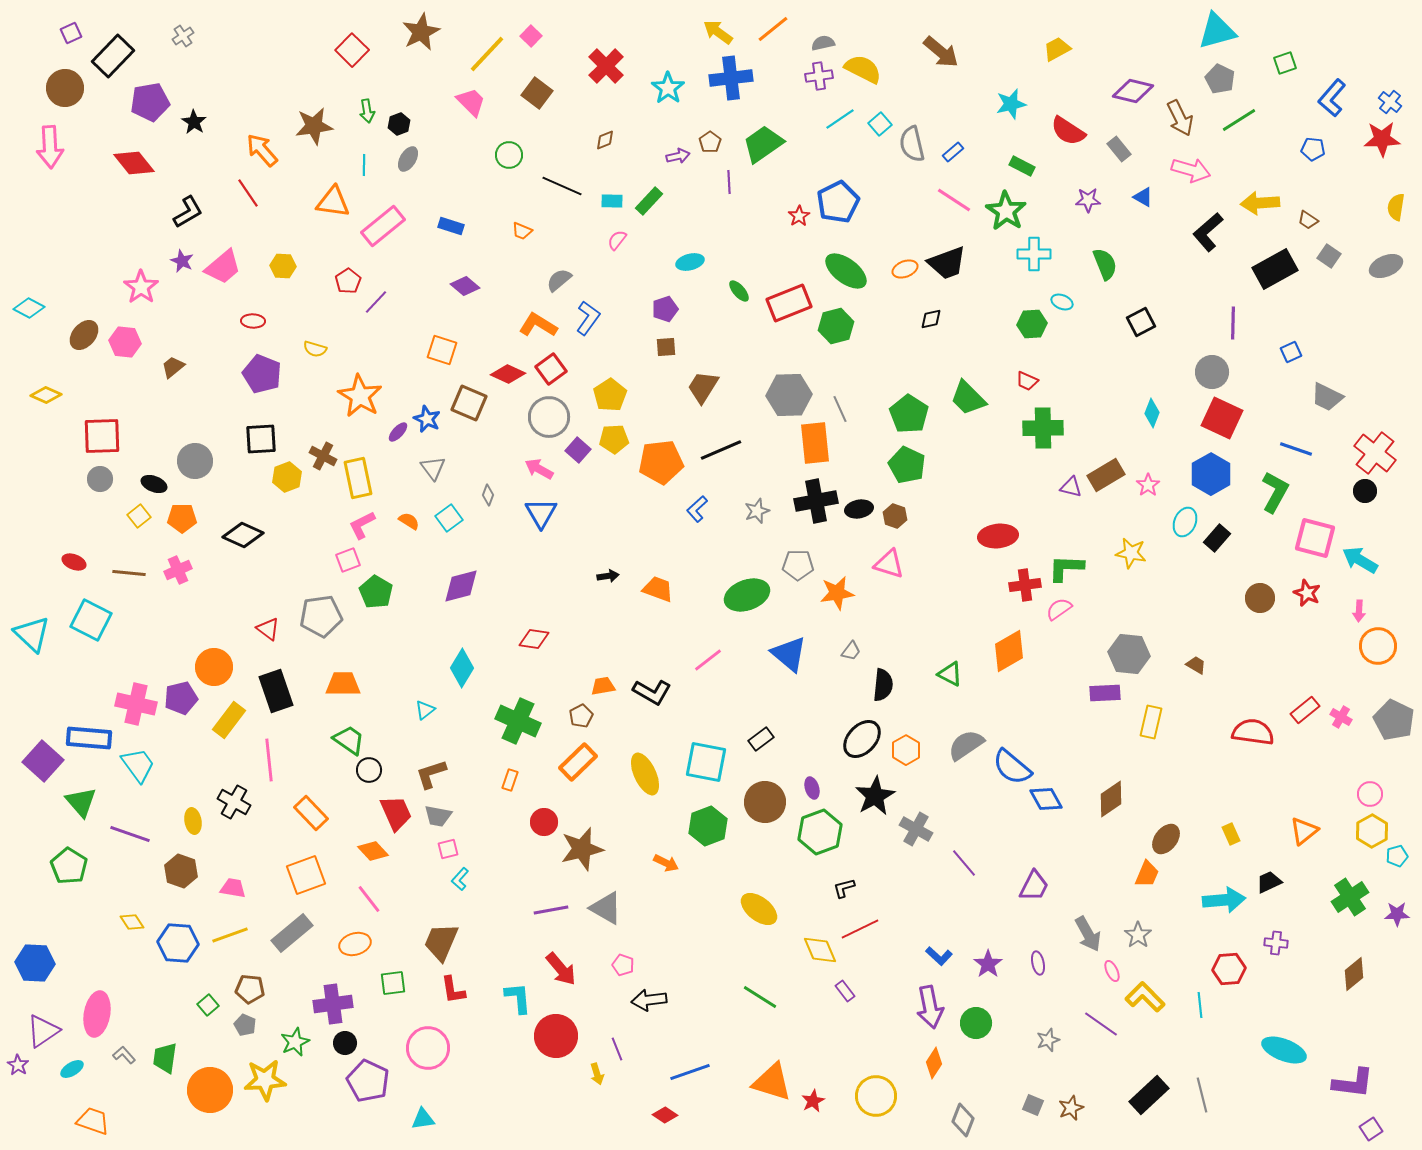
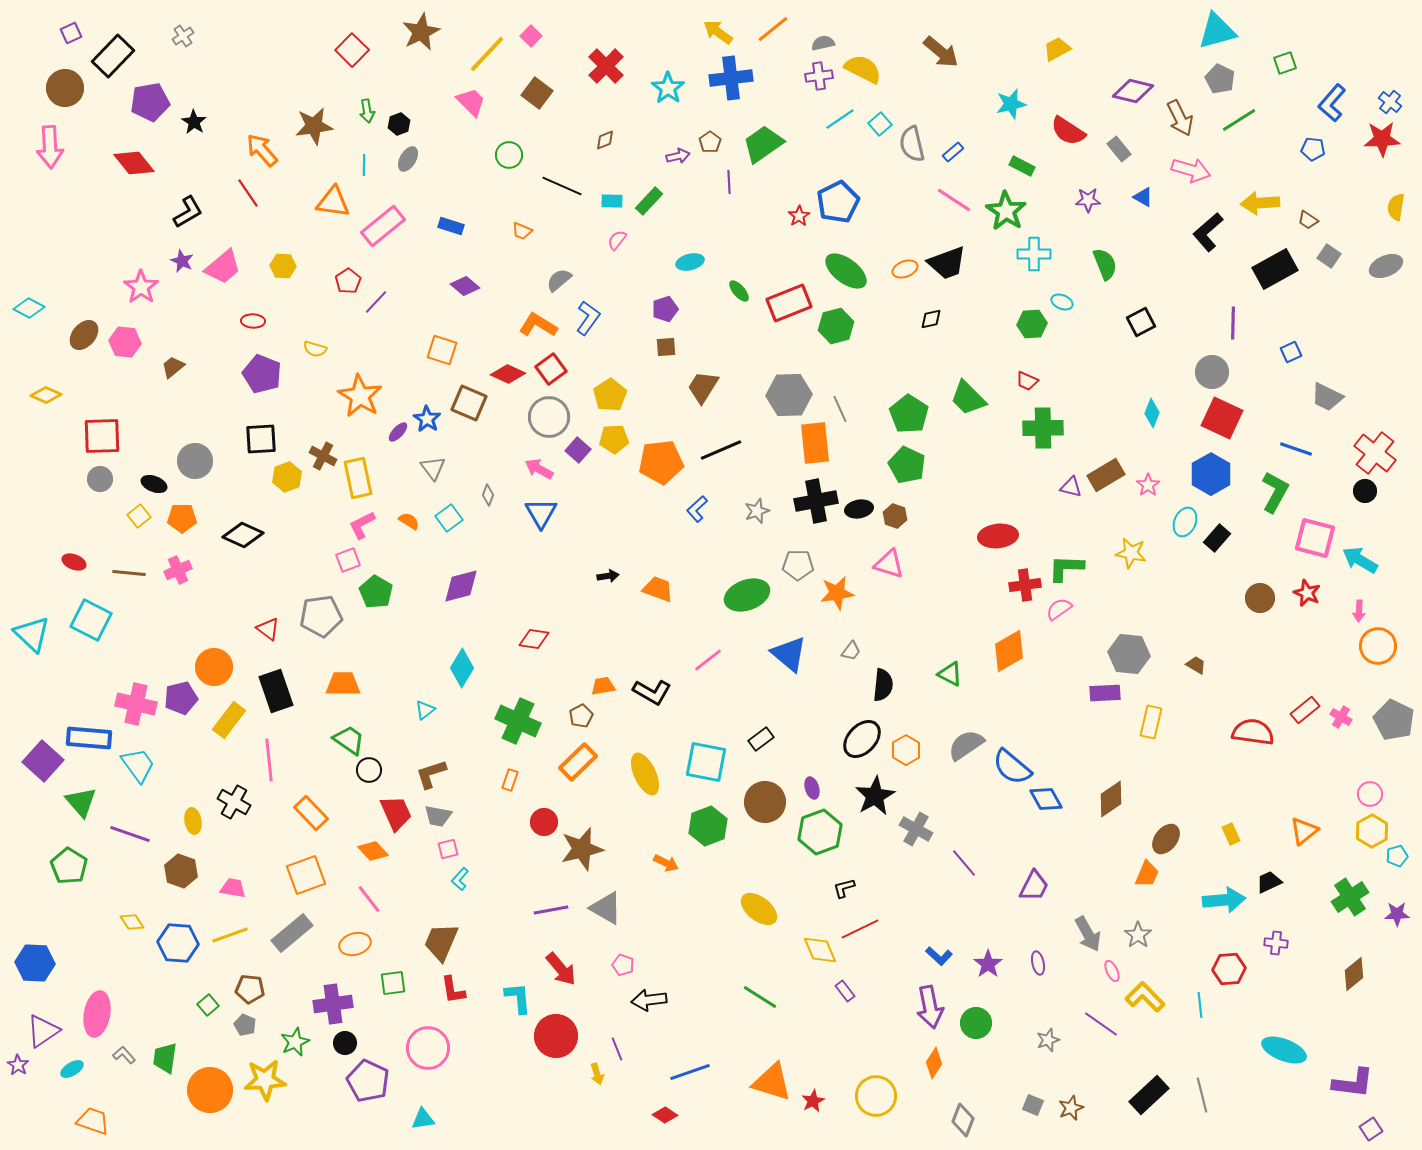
blue L-shape at (1332, 98): moved 5 px down
blue star at (427, 419): rotated 8 degrees clockwise
